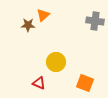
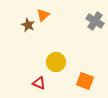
gray cross: rotated 24 degrees clockwise
brown star: rotated 24 degrees clockwise
orange square: moved 2 px up
